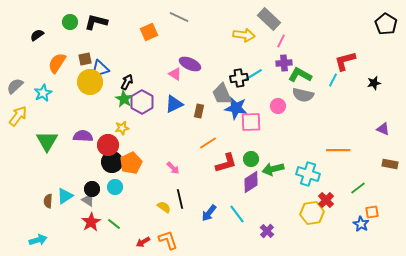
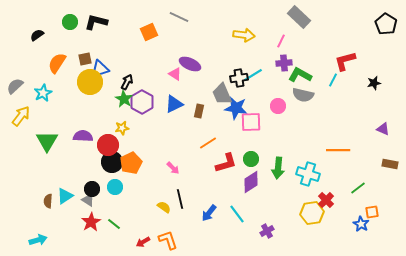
gray rectangle at (269, 19): moved 30 px right, 2 px up
yellow arrow at (18, 116): moved 3 px right
green arrow at (273, 169): moved 5 px right, 1 px up; rotated 70 degrees counterclockwise
purple cross at (267, 231): rotated 16 degrees clockwise
